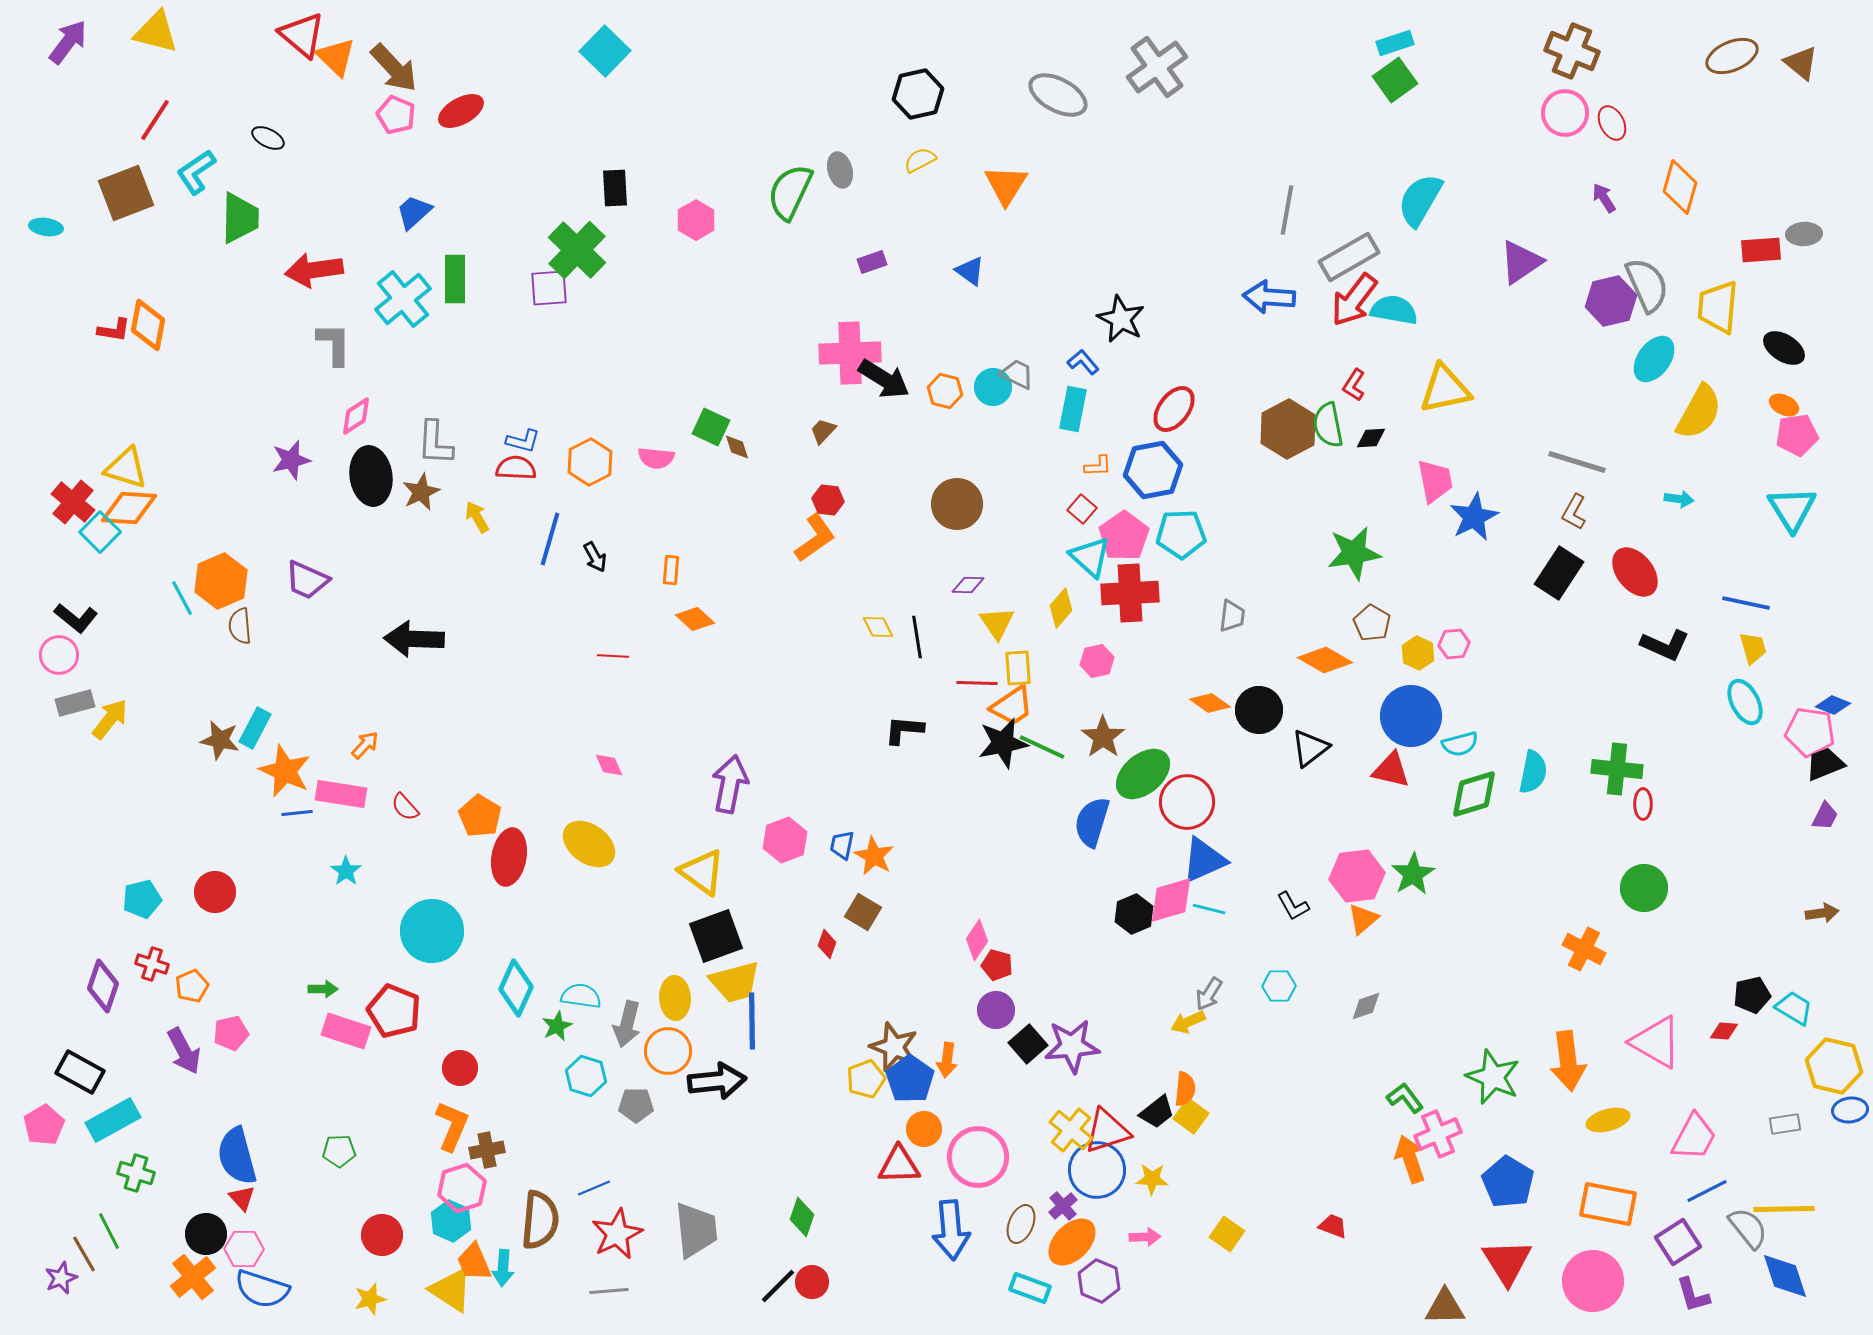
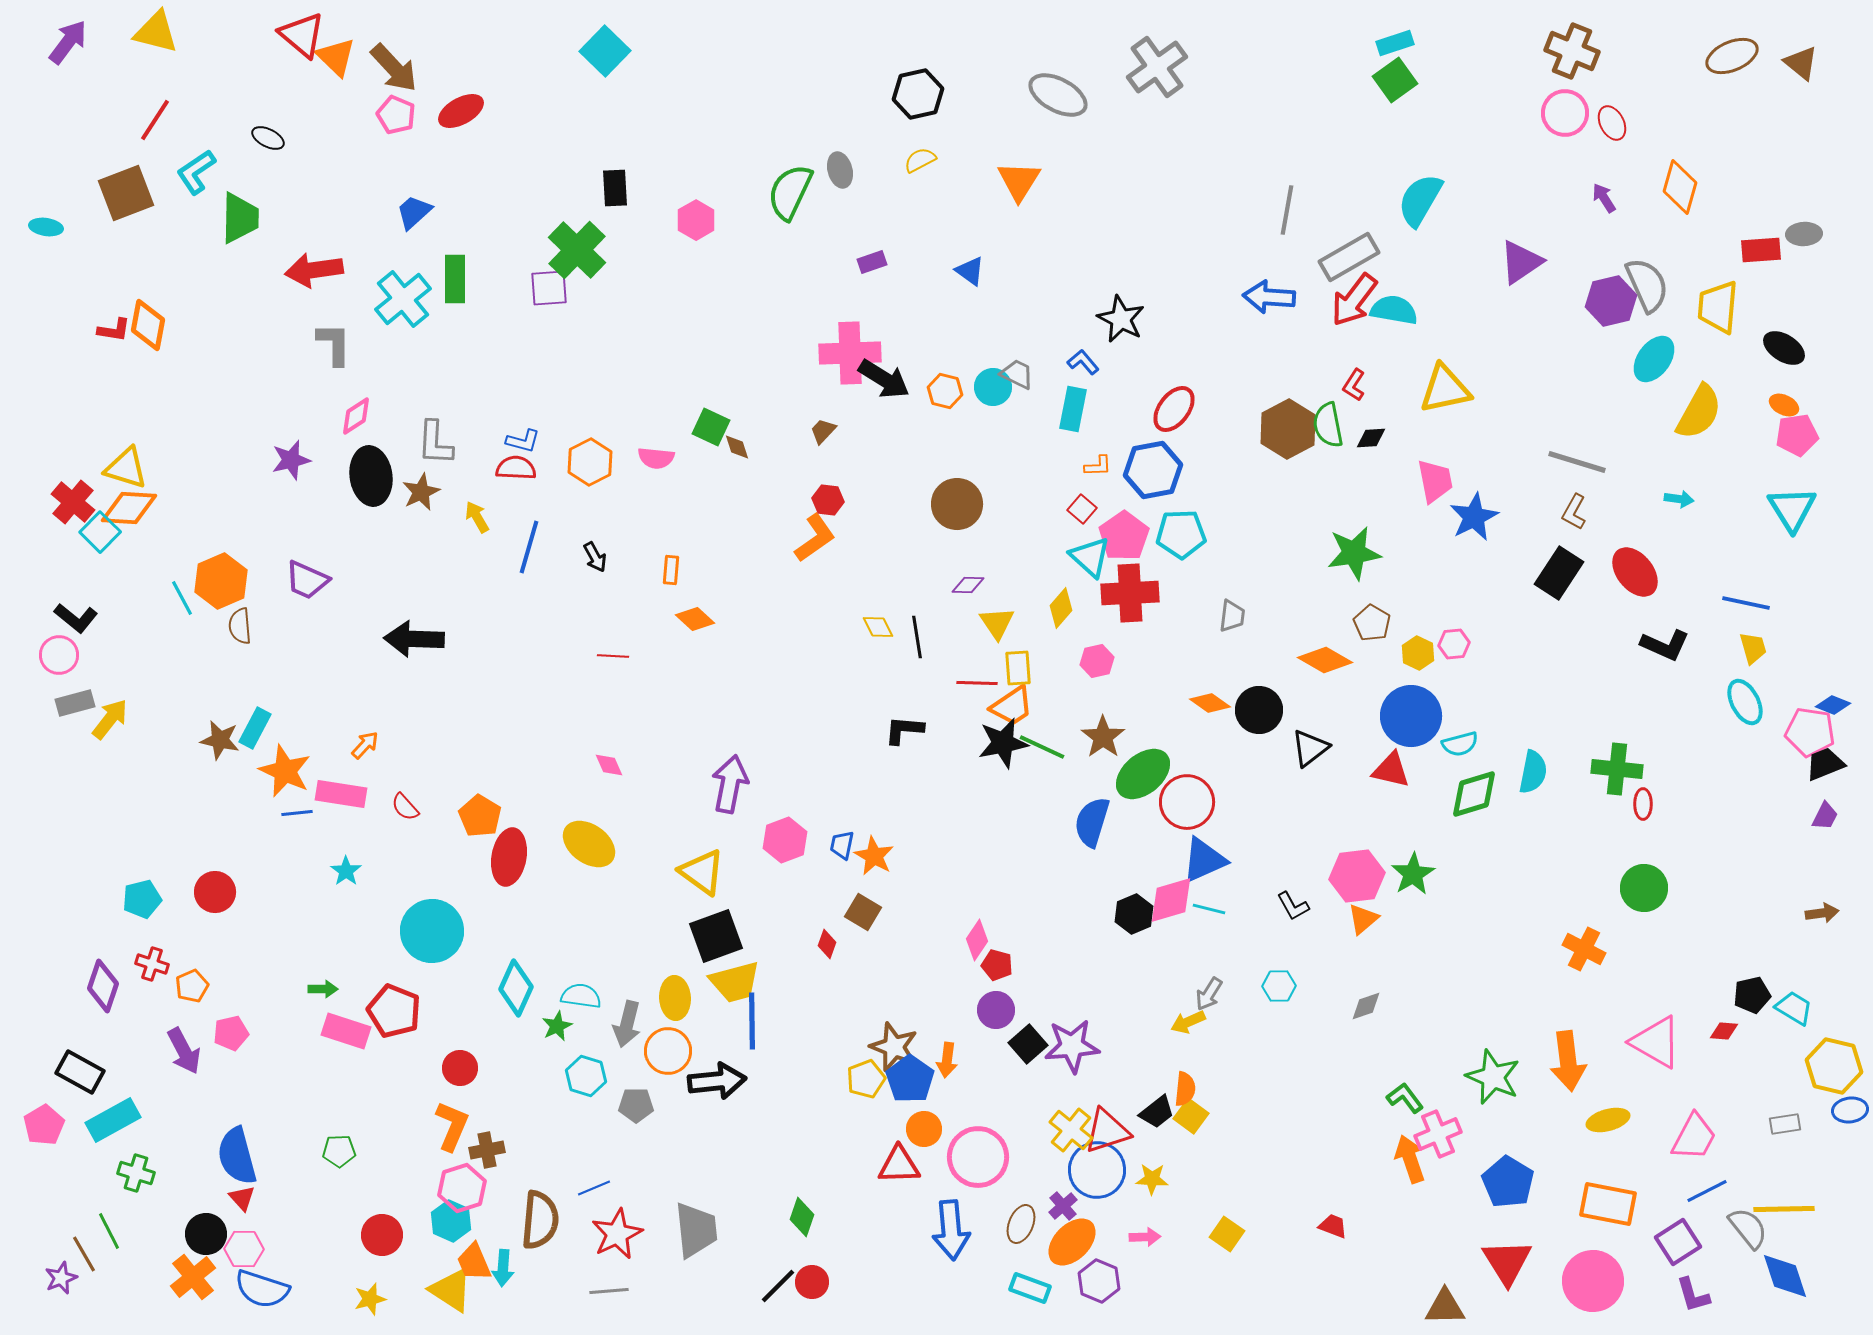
orange triangle at (1006, 185): moved 13 px right, 4 px up
blue line at (550, 539): moved 21 px left, 8 px down
